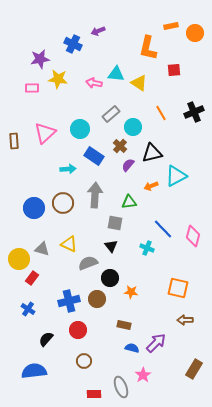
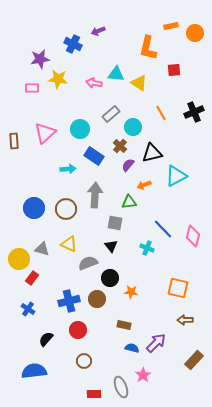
orange arrow at (151, 186): moved 7 px left, 1 px up
brown circle at (63, 203): moved 3 px right, 6 px down
brown rectangle at (194, 369): moved 9 px up; rotated 12 degrees clockwise
